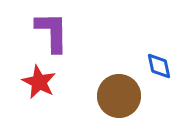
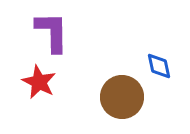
brown circle: moved 3 px right, 1 px down
